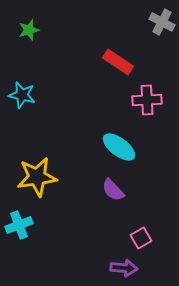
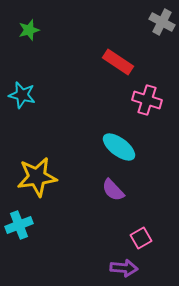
pink cross: rotated 20 degrees clockwise
